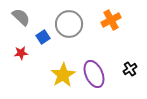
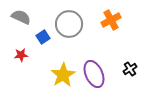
gray semicircle: rotated 18 degrees counterclockwise
red star: moved 2 px down
